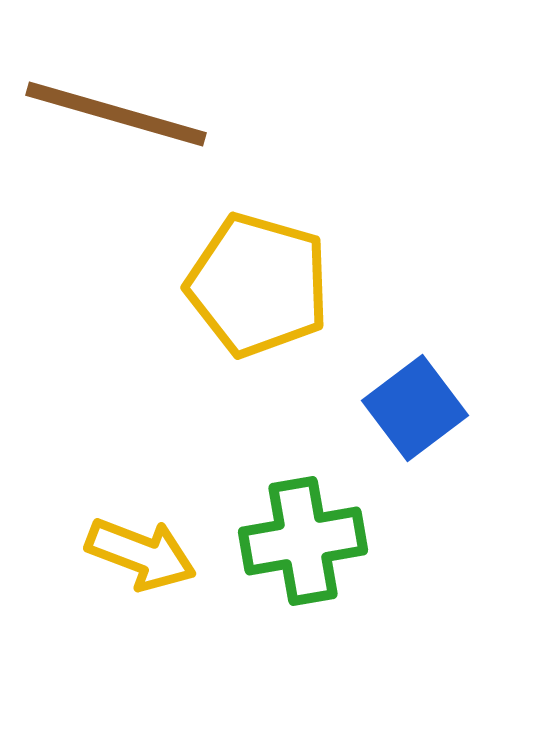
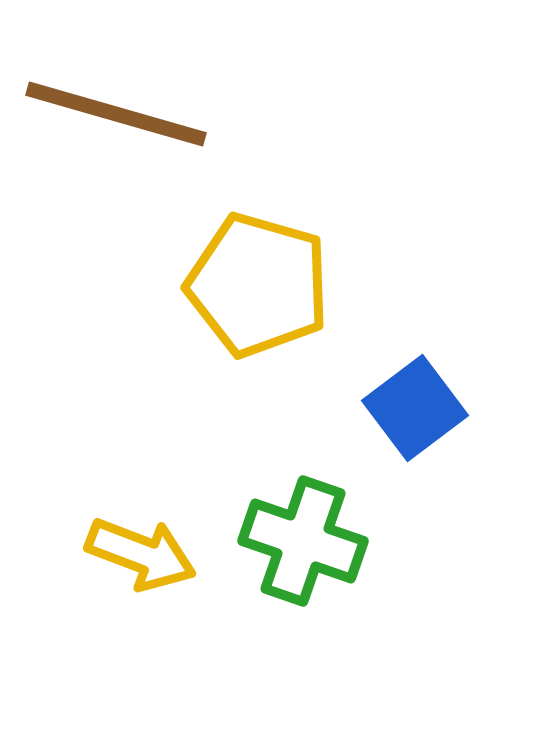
green cross: rotated 29 degrees clockwise
